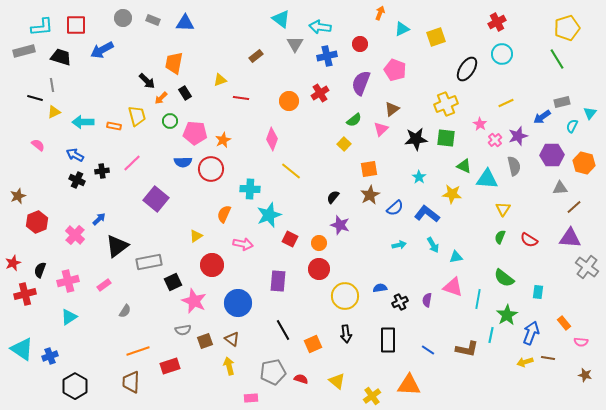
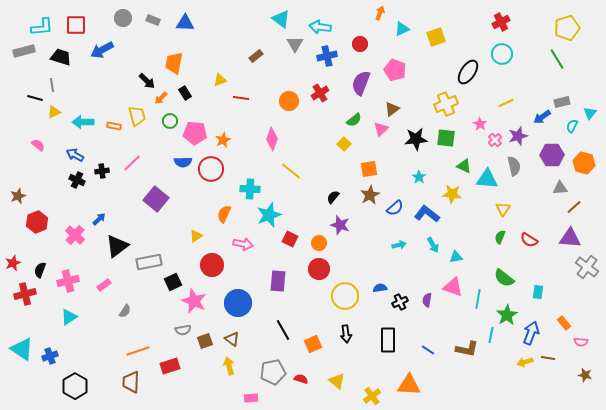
red cross at (497, 22): moved 4 px right
black ellipse at (467, 69): moved 1 px right, 3 px down
